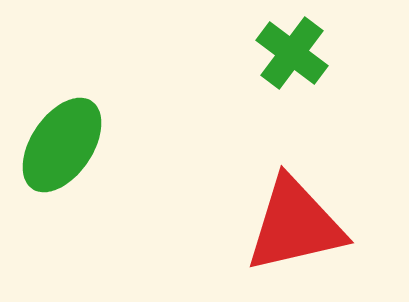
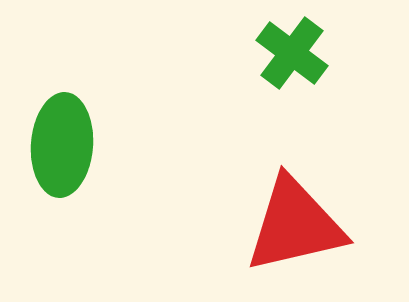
green ellipse: rotated 30 degrees counterclockwise
